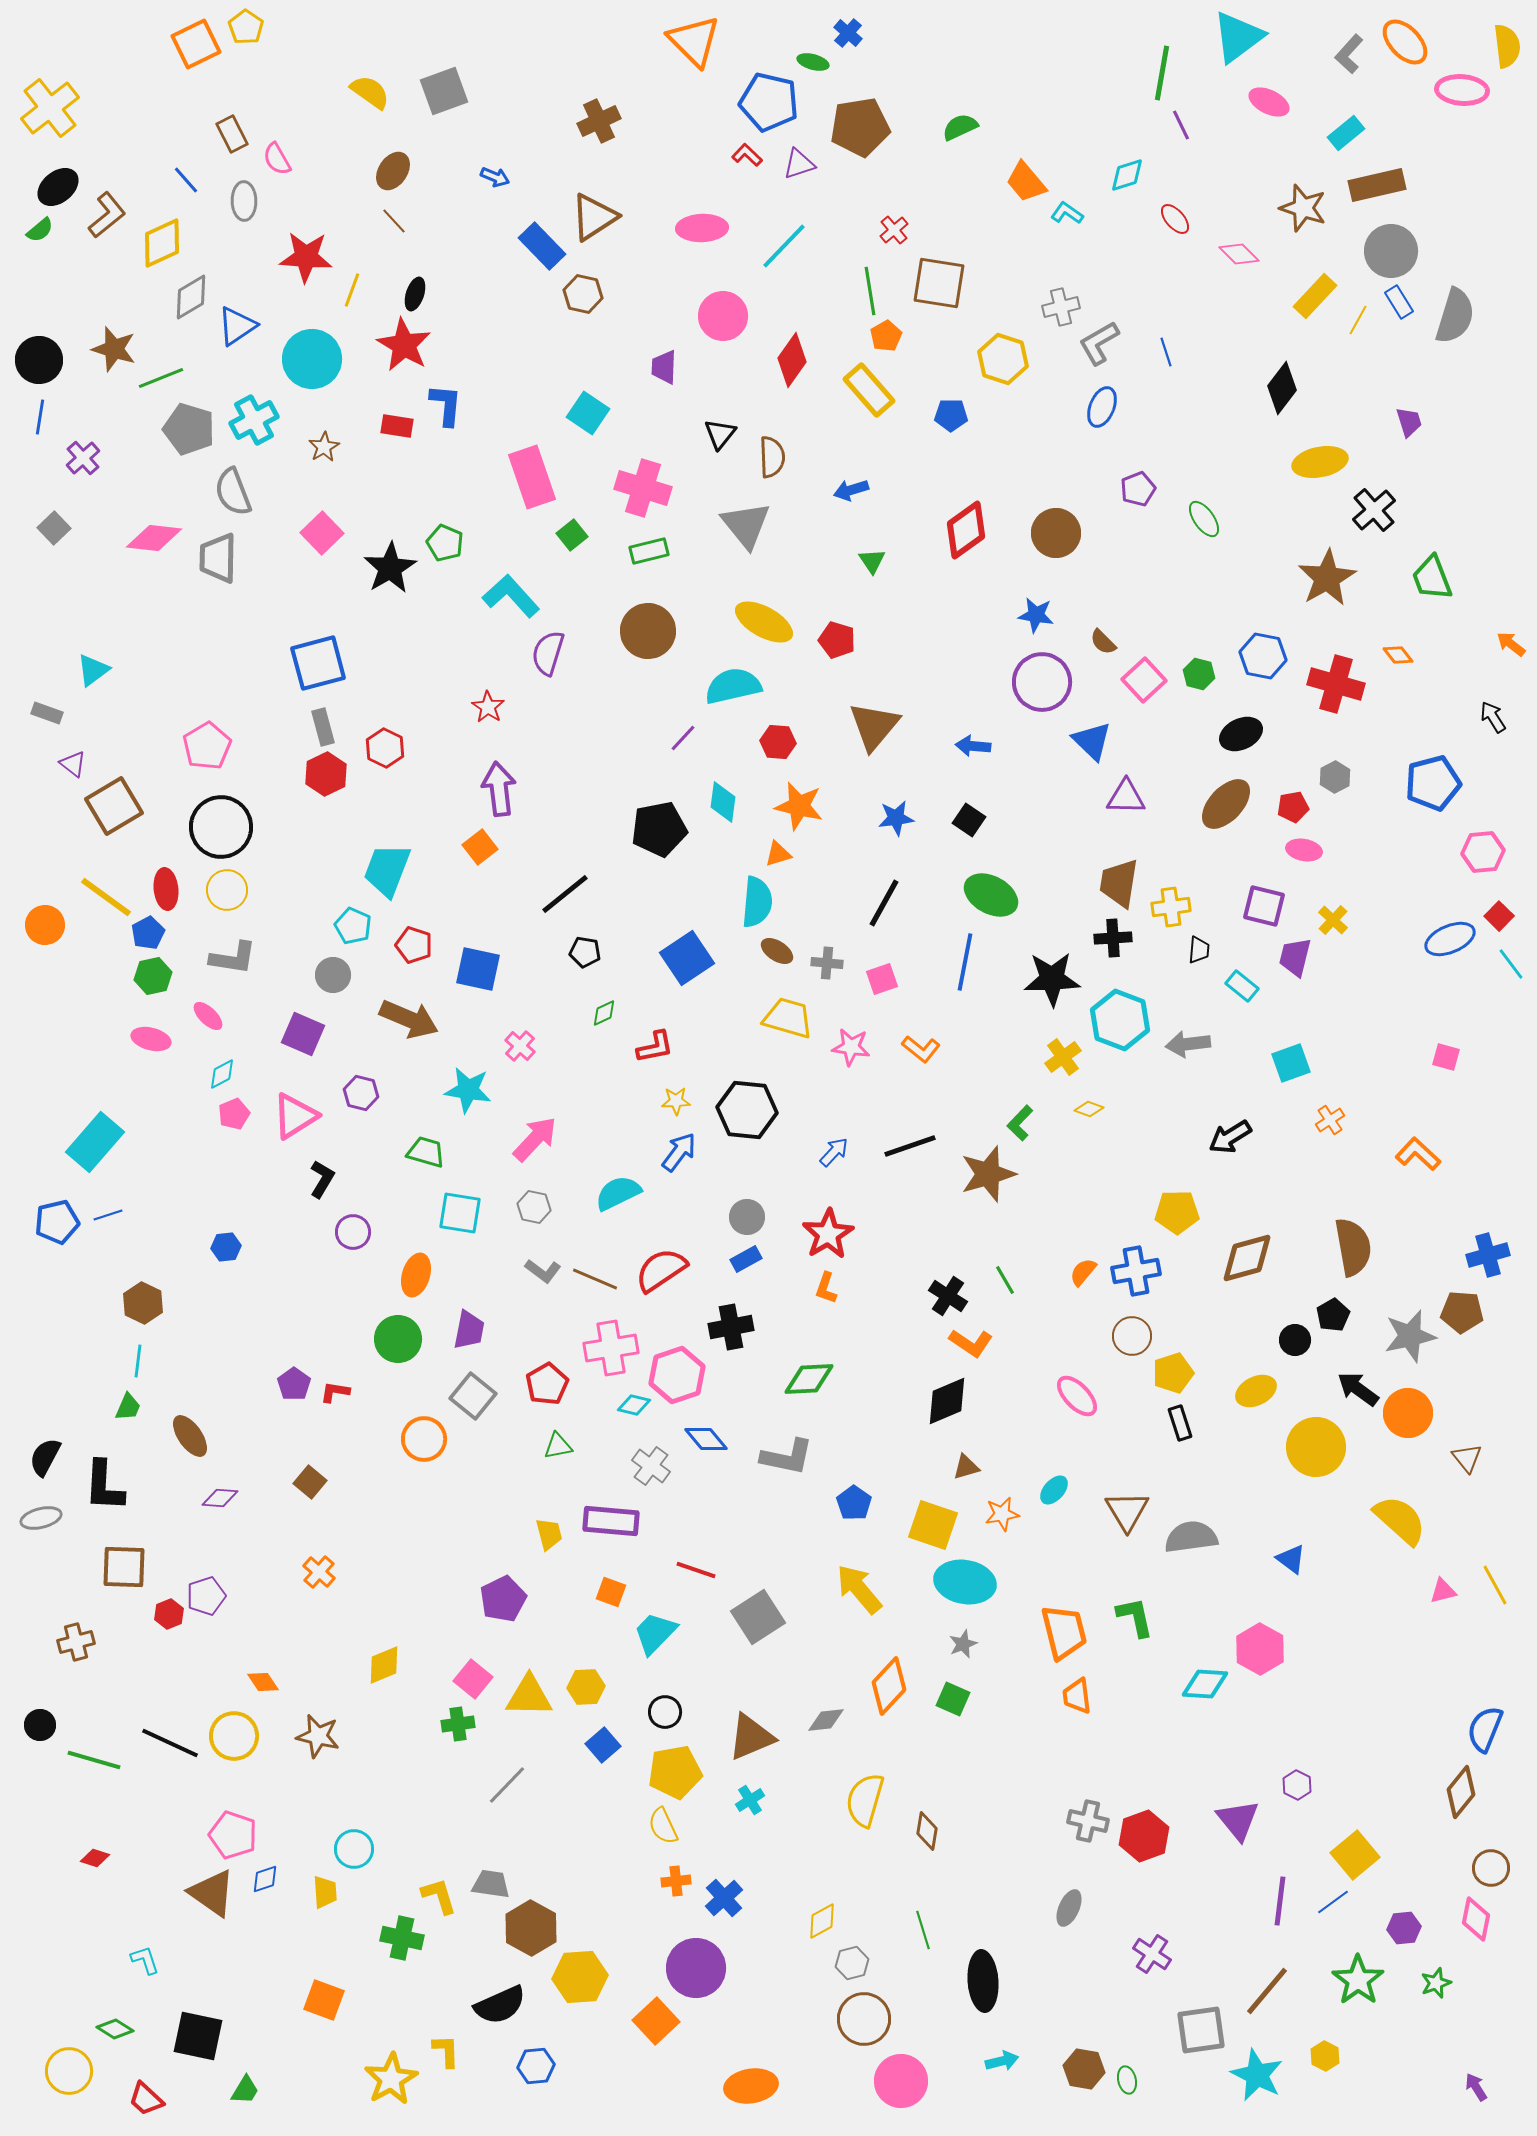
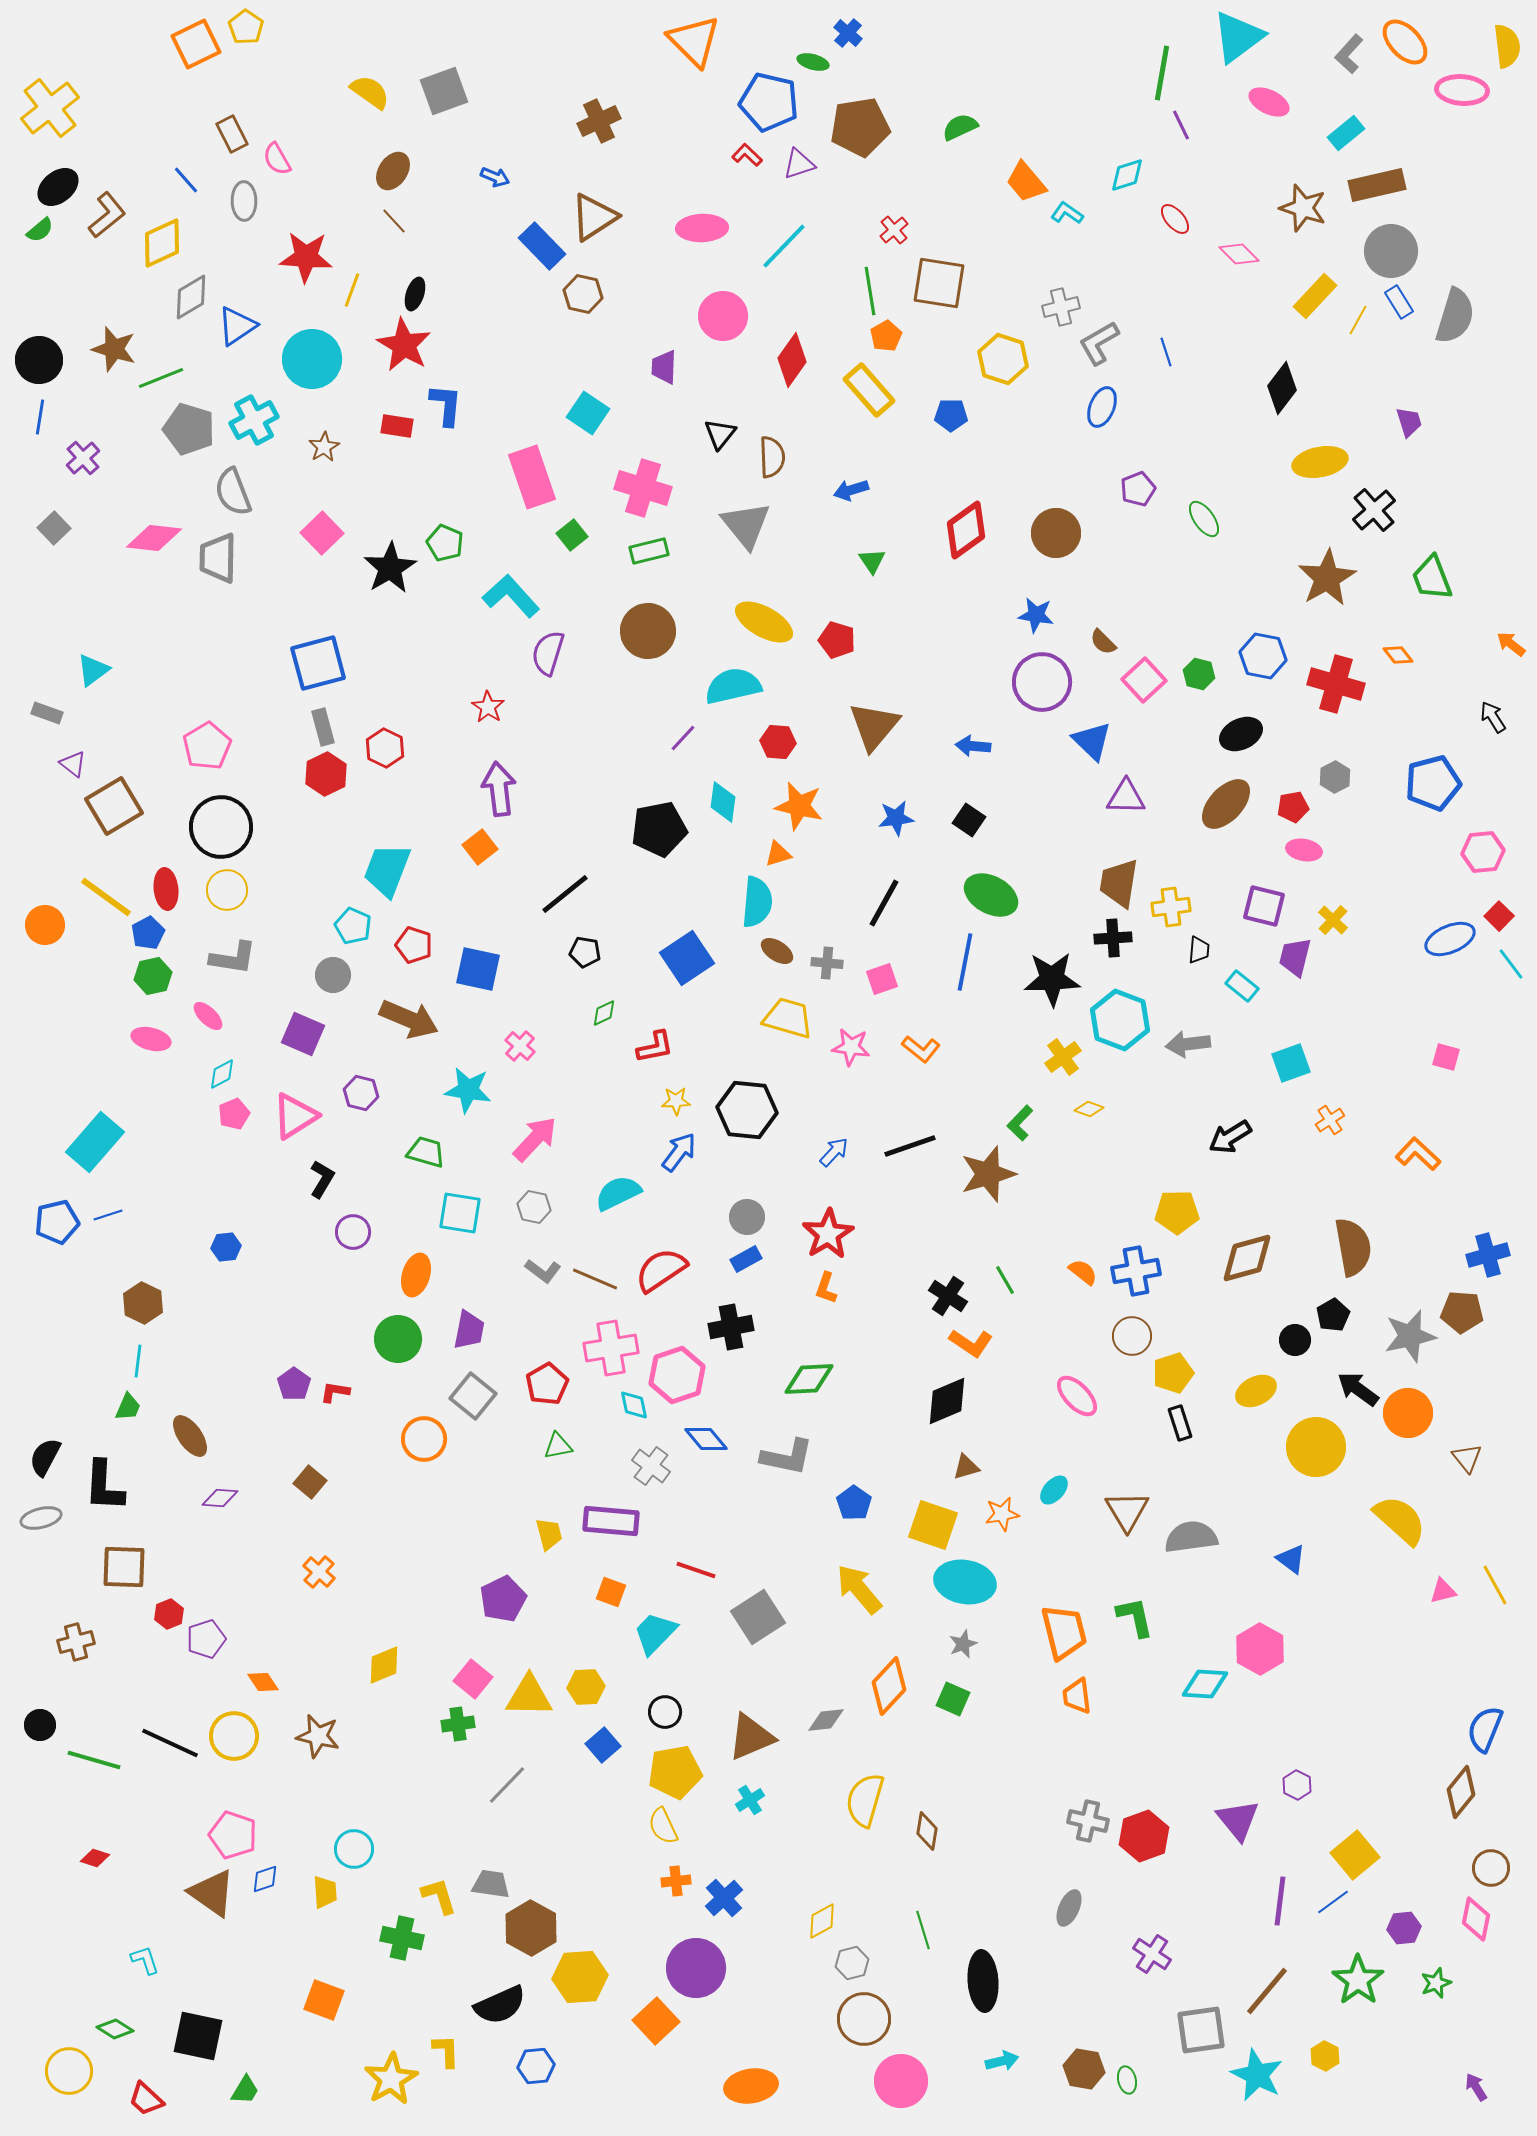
orange semicircle at (1083, 1272): rotated 88 degrees clockwise
cyan diamond at (634, 1405): rotated 64 degrees clockwise
purple pentagon at (206, 1596): moved 43 px down
